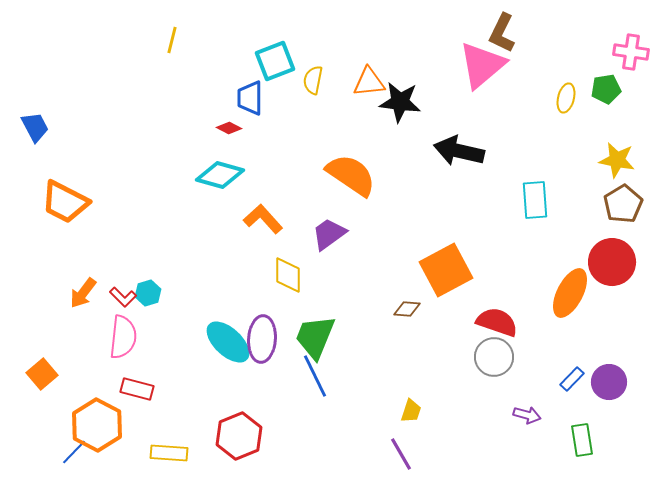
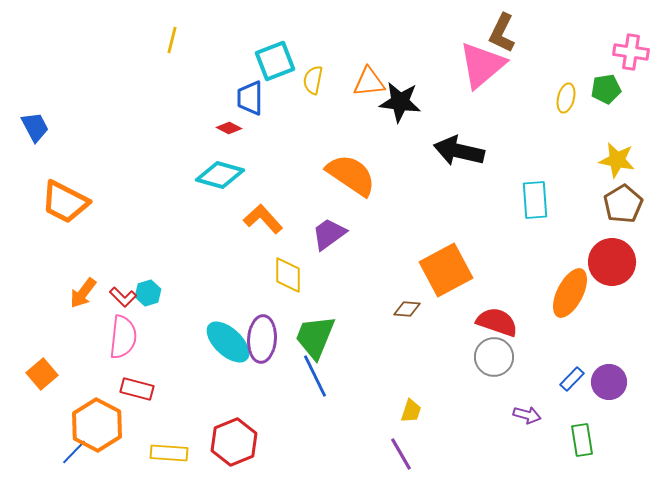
red hexagon at (239, 436): moved 5 px left, 6 px down
